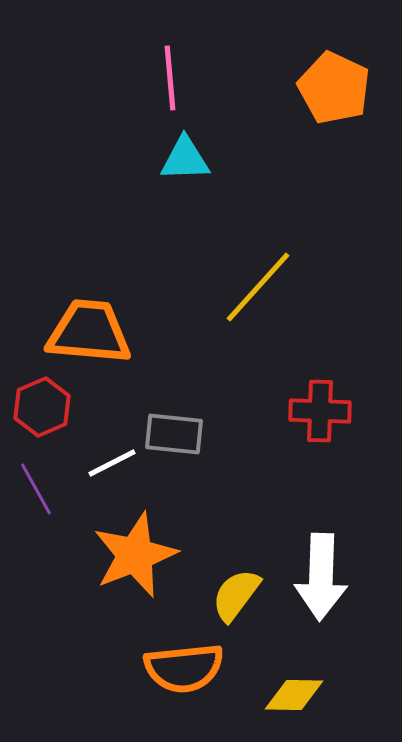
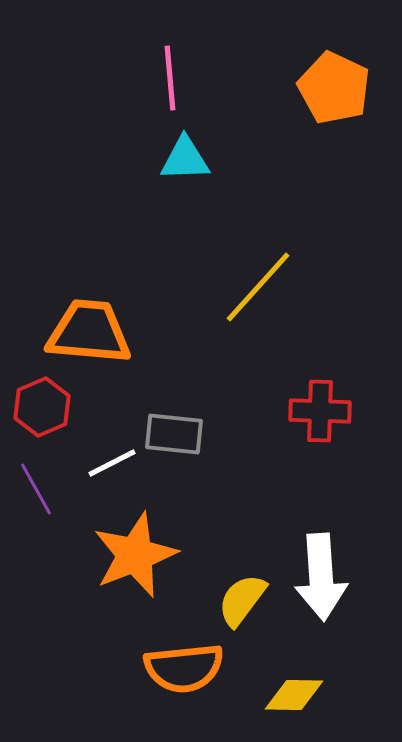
white arrow: rotated 6 degrees counterclockwise
yellow semicircle: moved 6 px right, 5 px down
